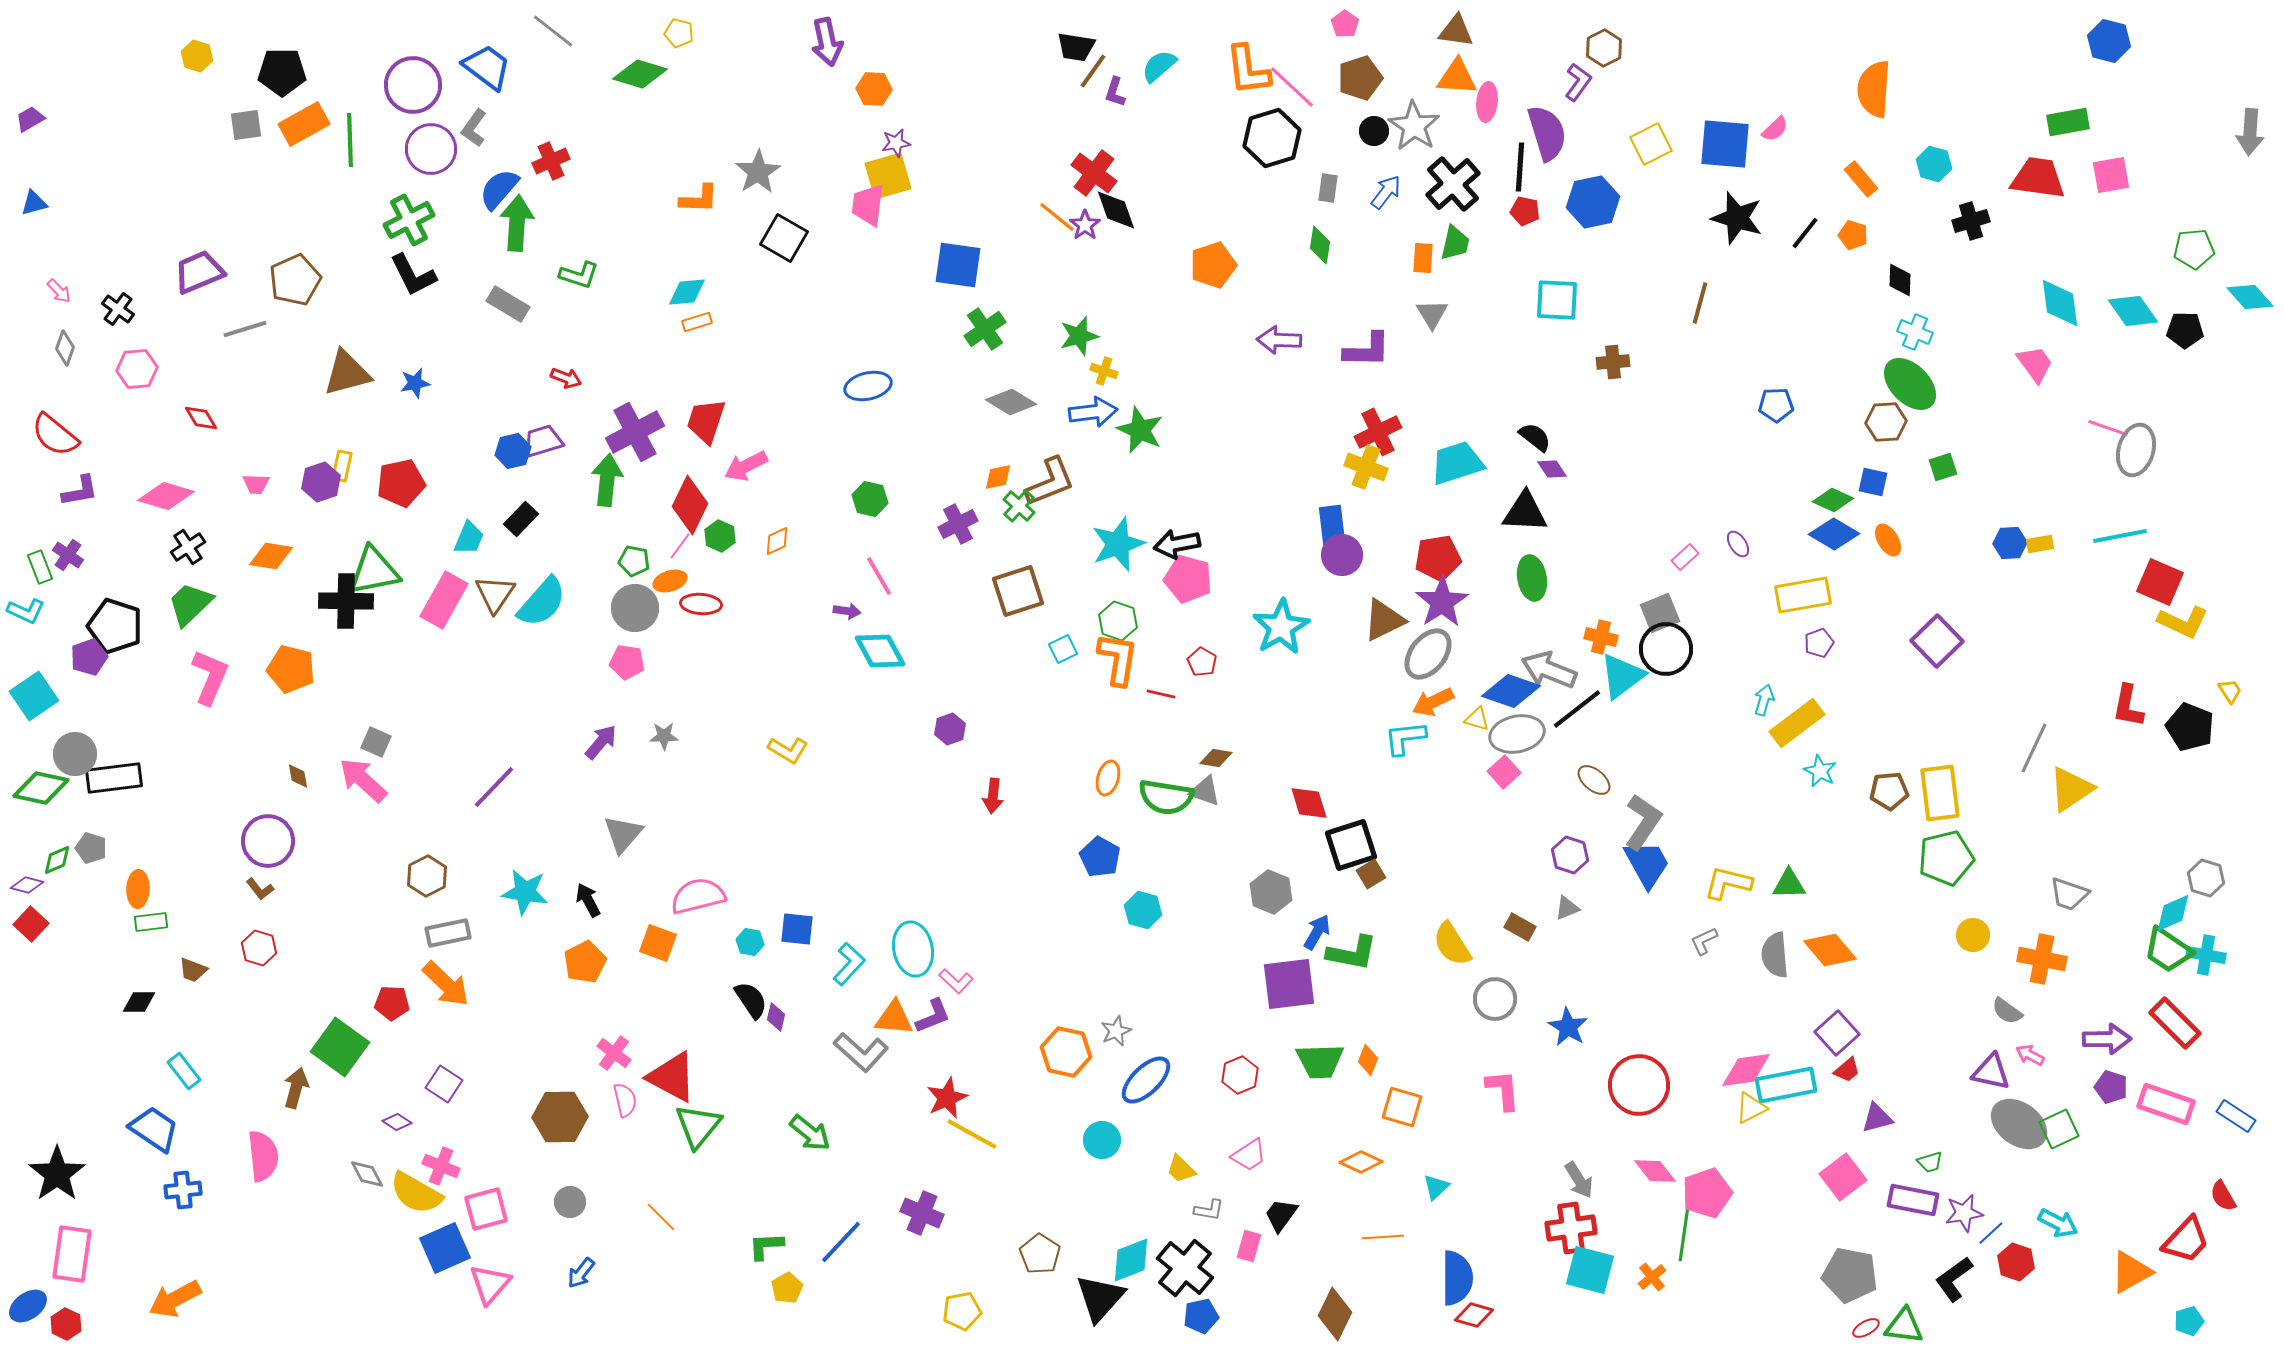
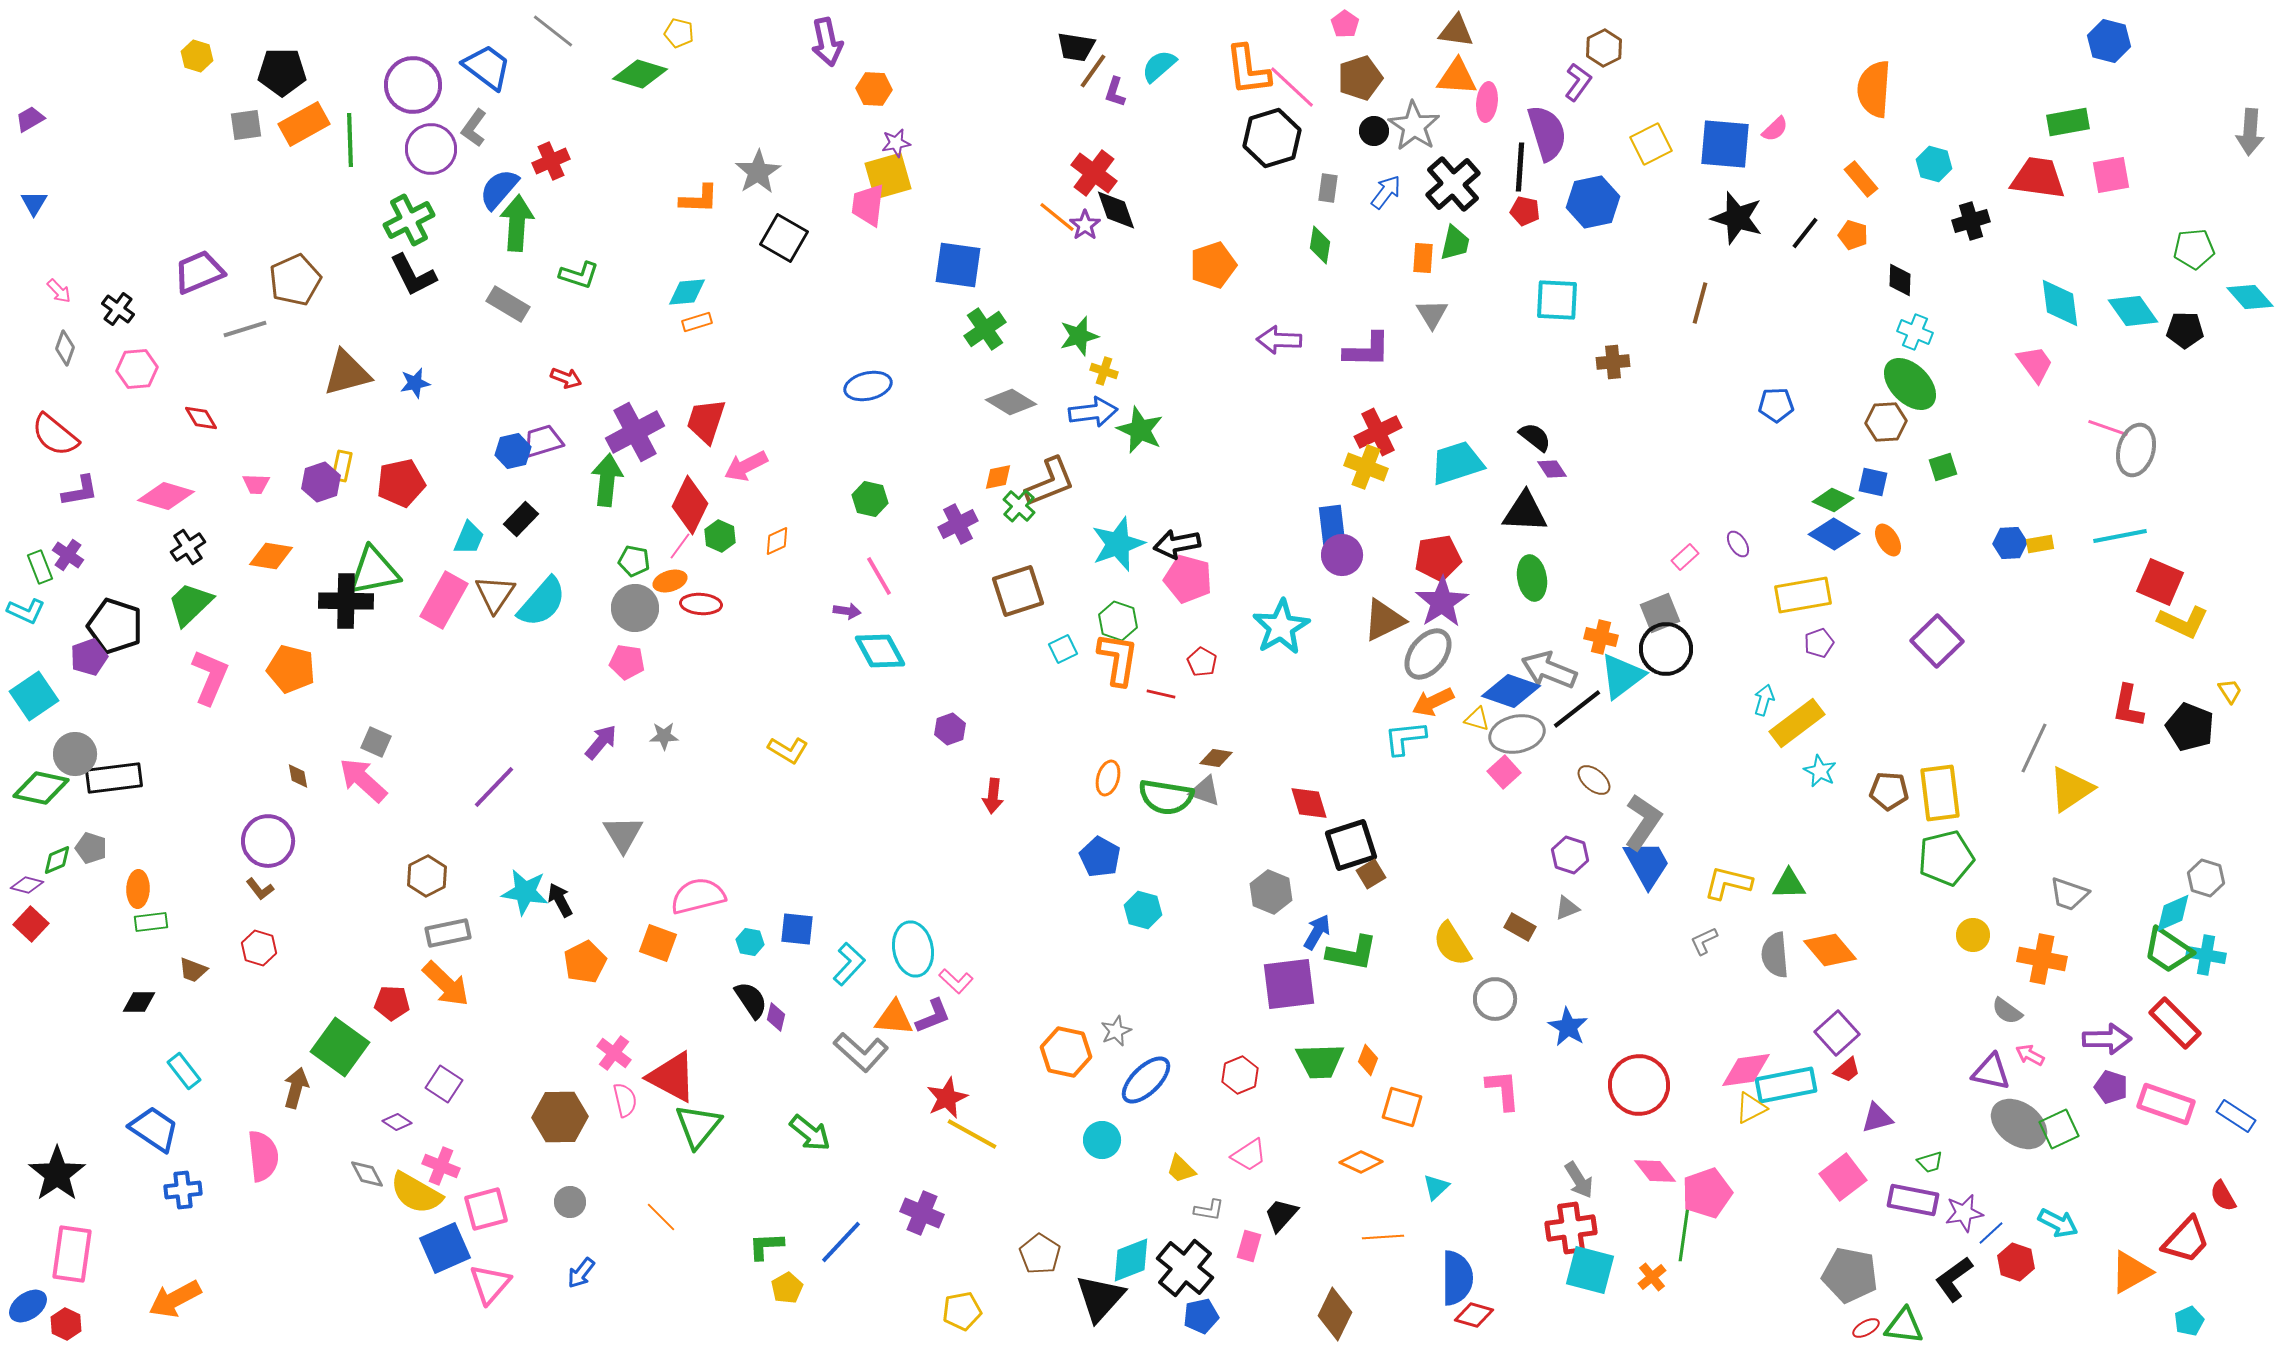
blue triangle at (34, 203): rotated 44 degrees counterclockwise
brown pentagon at (1889, 791): rotated 9 degrees clockwise
gray triangle at (623, 834): rotated 12 degrees counterclockwise
black arrow at (588, 900): moved 28 px left
black trapezoid at (1281, 1215): rotated 6 degrees clockwise
cyan pentagon at (2189, 1321): rotated 8 degrees counterclockwise
